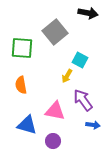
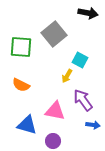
gray square: moved 1 px left, 2 px down
green square: moved 1 px left, 1 px up
orange semicircle: rotated 54 degrees counterclockwise
